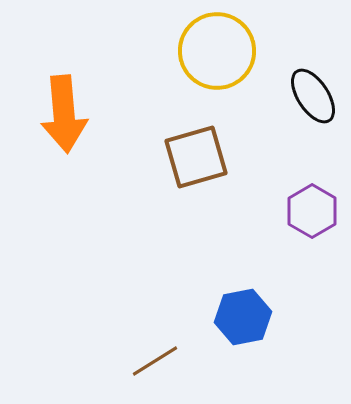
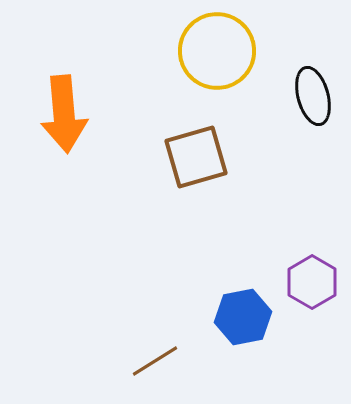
black ellipse: rotated 18 degrees clockwise
purple hexagon: moved 71 px down
